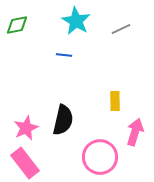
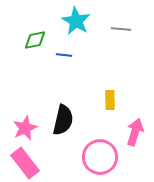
green diamond: moved 18 px right, 15 px down
gray line: rotated 30 degrees clockwise
yellow rectangle: moved 5 px left, 1 px up
pink star: moved 1 px left
